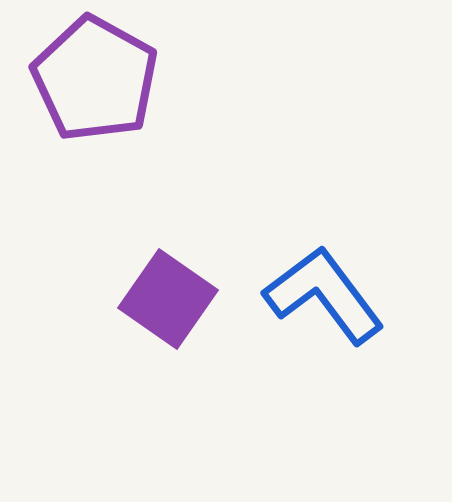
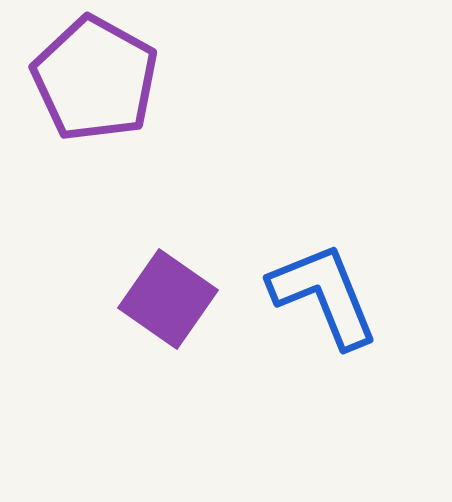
blue L-shape: rotated 15 degrees clockwise
